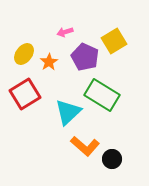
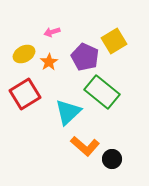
pink arrow: moved 13 px left
yellow ellipse: rotated 25 degrees clockwise
green rectangle: moved 3 px up; rotated 8 degrees clockwise
